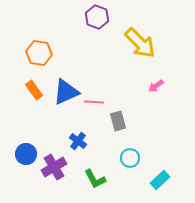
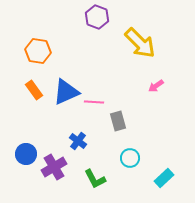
orange hexagon: moved 1 px left, 2 px up
cyan rectangle: moved 4 px right, 2 px up
